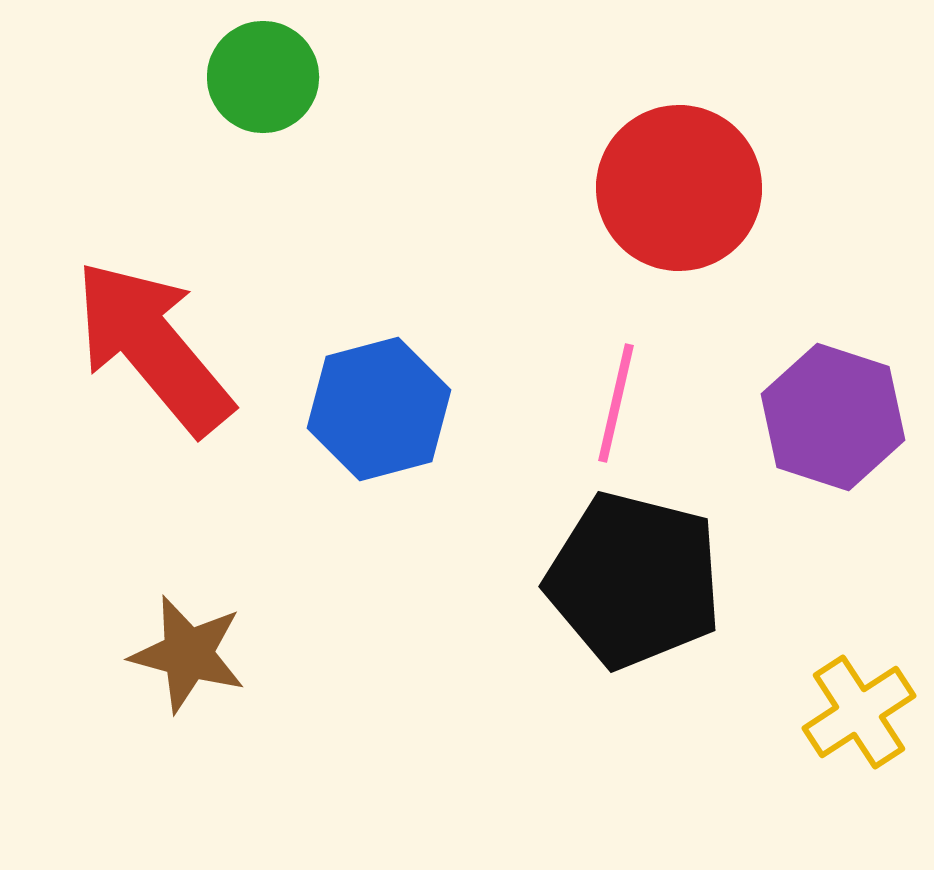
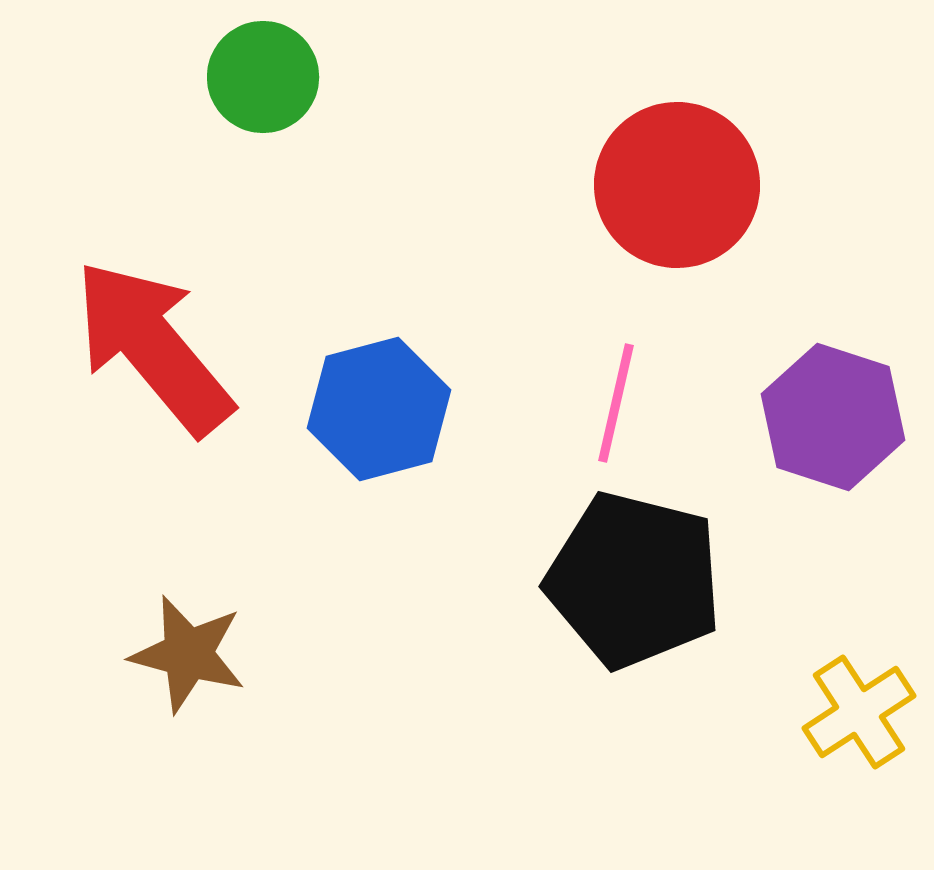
red circle: moved 2 px left, 3 px up
